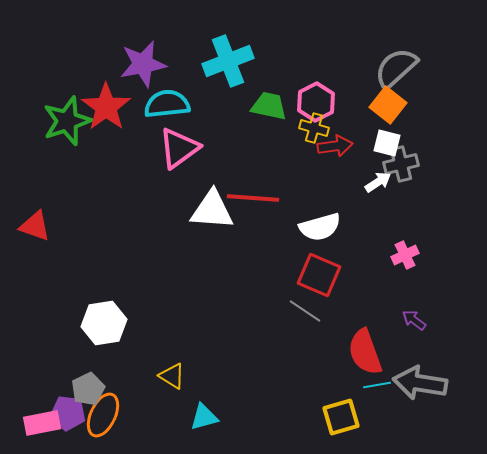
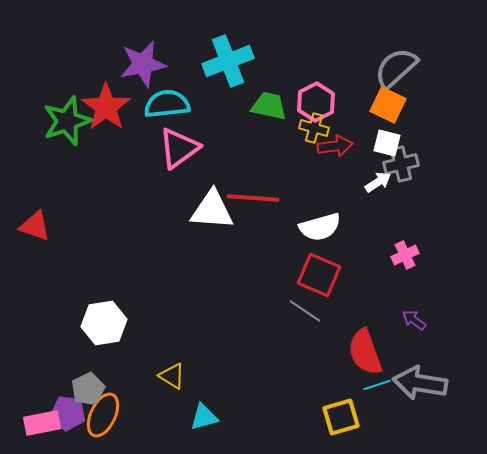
orange square: rotated 12 degrees counterclockwise
cyan line: rotated 8 degrees counterclockwise
